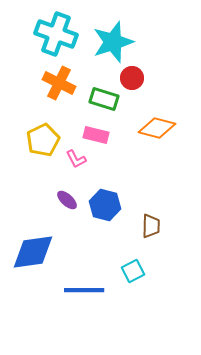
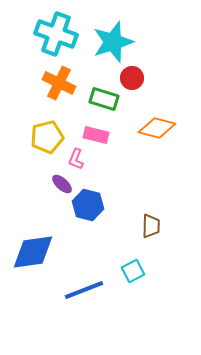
yellow pentagon: moved 4 px right, 3 px up; rotated 12 degrees clockwise
pink L-shape: rotated 50 degrees clockwise
purple ellipse: moved 5 px left, 16 px up
blue hexagon: moved 17 px left
blue line: rotated 21 degrees counterclockwise
